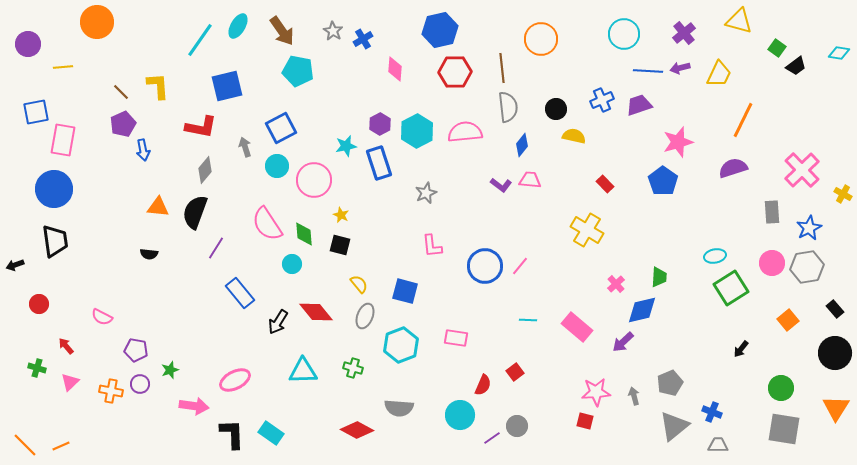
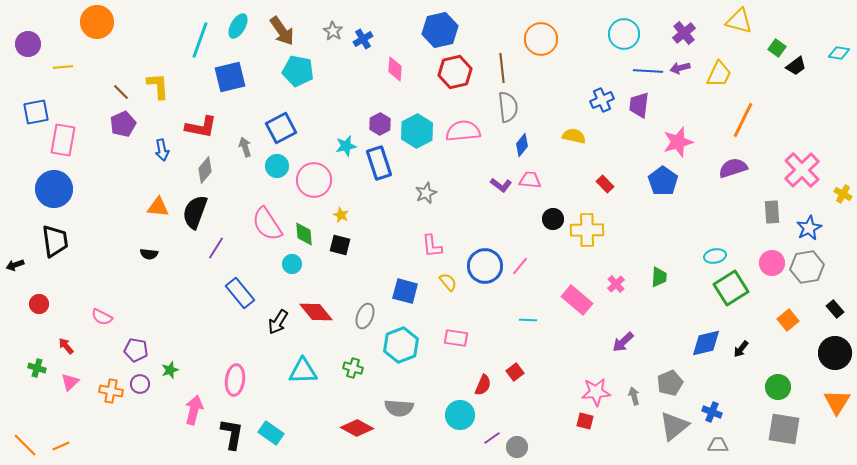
cyan line at (200, 40): rotated 15 degrees counterclockwise
red hexagon at (455, 72): rotated 12 degrees counterclockwise
blue square at (227, 86): moved 3 px right, 9 px up
purple trapezoid at (639, 105): rotated 64 degrees counterclockwise
black circle at (556, 109): moved 3 px left, 110 px down
pink semicircle at (465, 132): moved 2 px left, 1 px up
blue arrow at (143, 150): moved 19 px right
yellow cross at (587, 230): rotated 32 degrees counterclockwise
yellow semicircle at (359, 284): moved 89 px right, 2 px up
blue diamond at (642, 310): moved 64 px right, 33 px down
pink rectangle at (577, 327): moved 27 px up
pink ellipse at (235, 380): rotated 56 degrees counterclockwise
green circle at (781, 388): moved 3 px left, 1 px up
pink arrow at (194, 406): moved 4 px down; rotated 84 degrees counterclockwise
orange triangle at (836, 408): moved 1 px right, 6 px up
gray circle at (517, 426): moved 21 px down
red diamond at (357, 430): moved 2 px up
black L-shape at (232, 434): rotated 12 degrees clockwise
